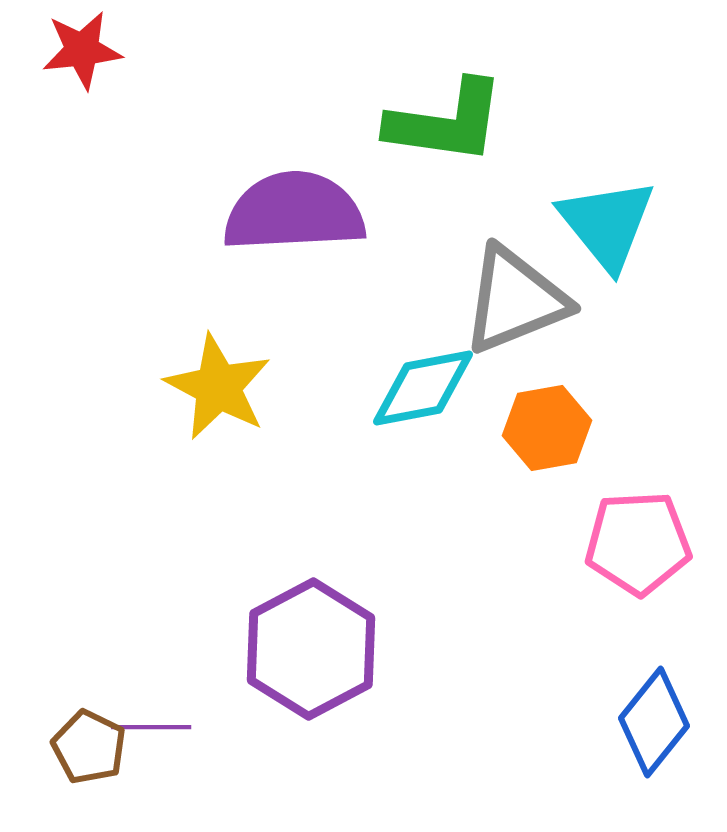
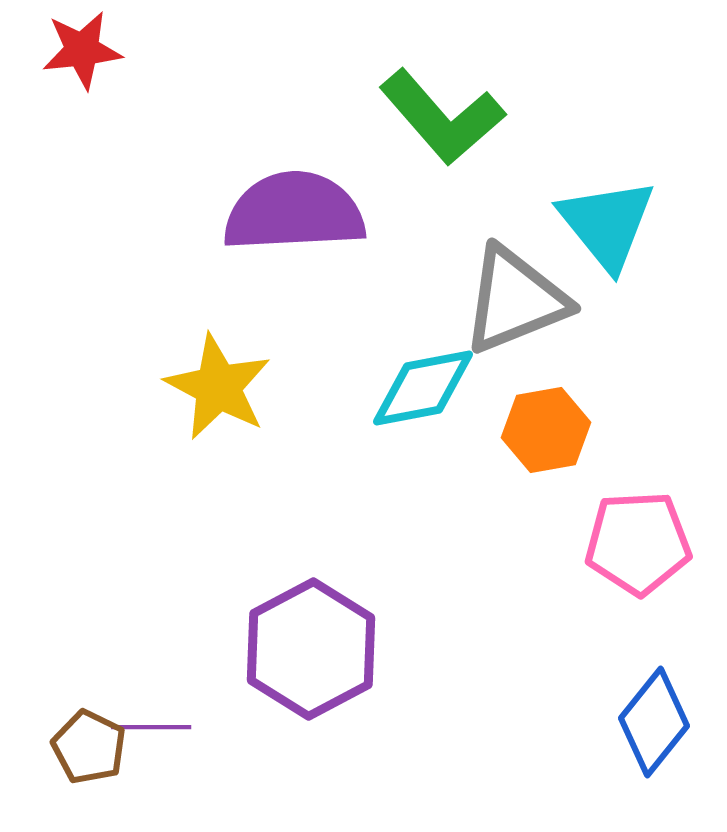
green L-shape: moved 4 px left, 5 px up; rotated 41 degrees clockwise
orange hexagon: moved 1 px left, 2 px down
